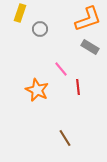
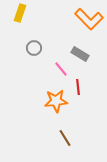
orange L-shape: moved 1 px right; rotated 64 degrees clockwise
gray circle: moved 6 px left, 19 px down
gray rectangle: moved 10 px left, 7 px down
orange star: moved 19 px right, 11 px down; rotated 30 degrees counterclockwise
